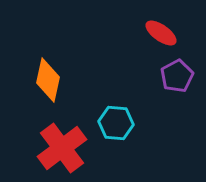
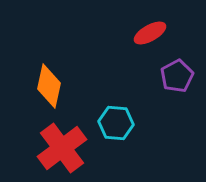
red ellipse: moved 11 px left; rotated 64 degrees counterclockwise
orange diamond: moved 1 px right, 6 px down
